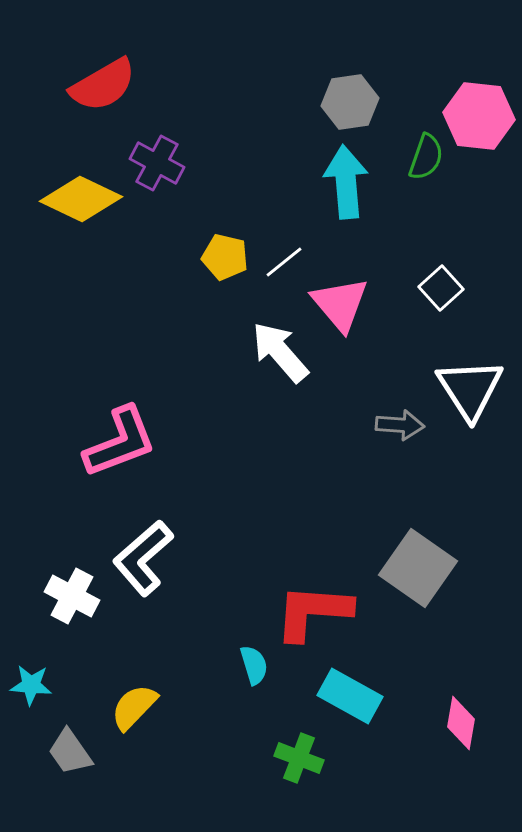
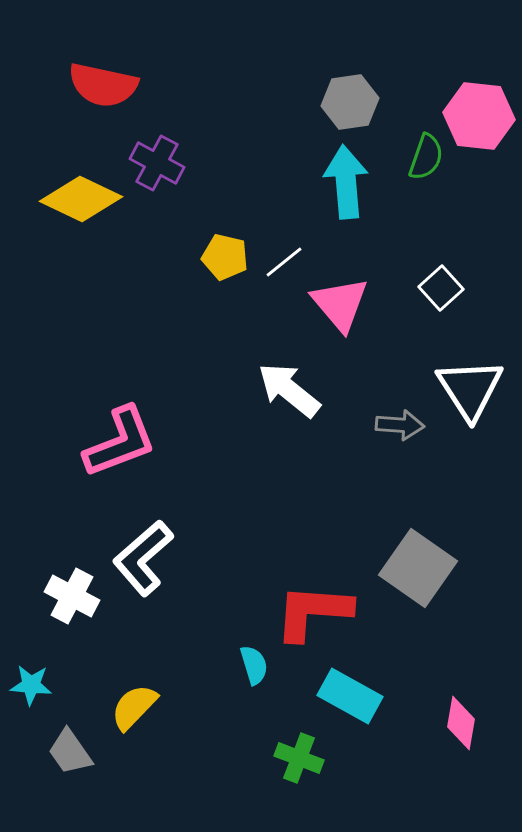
red semicircle: rotated 42 degrees clockwise
white arrow: moved 9 px right, 38 px down; rotated 10 degrees counterclockwise
